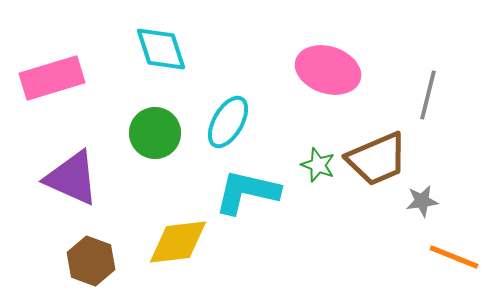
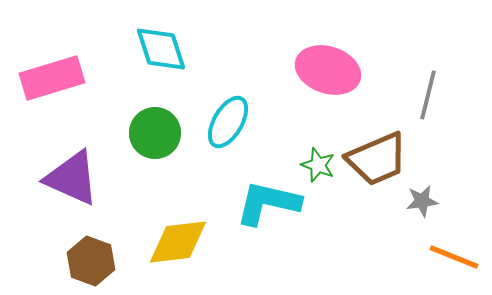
cyan L-shape: moved 21 px right, 11 px down
